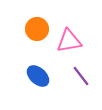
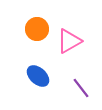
pink triangle: rotated 20 degrees counterclockwise
purple line: moved 12 px down
